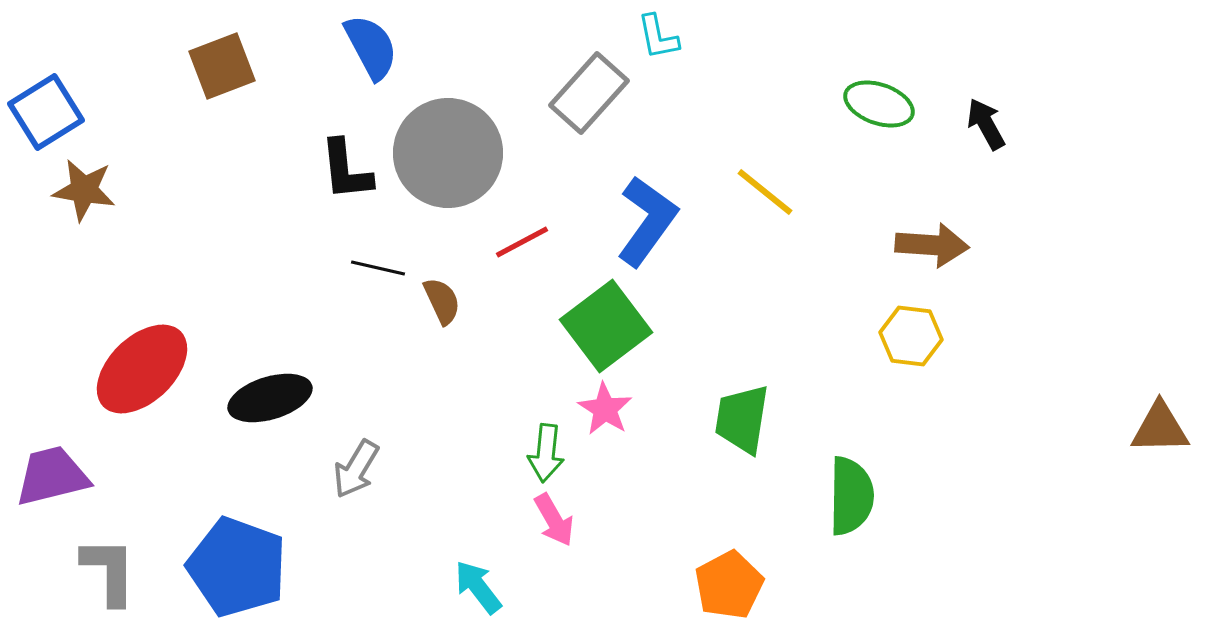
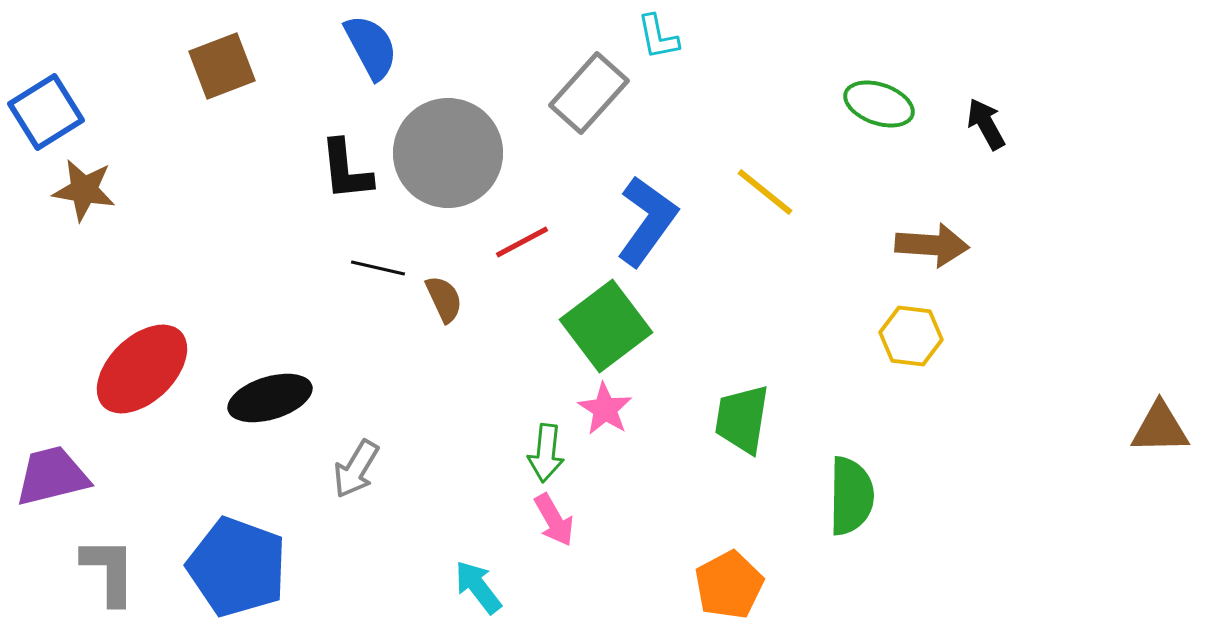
brown semicircle: moved 2 px right, 2 px up
